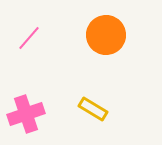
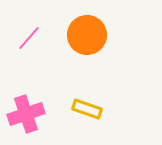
orange circle: moved 19 px left
yellow rectangle: moved 6 px left; rotated 12 degrees counterclockwise
